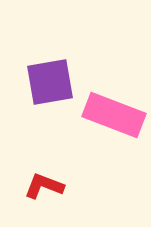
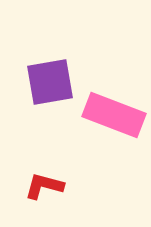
red L-shape: rotated 6 degrees counterclockwise
